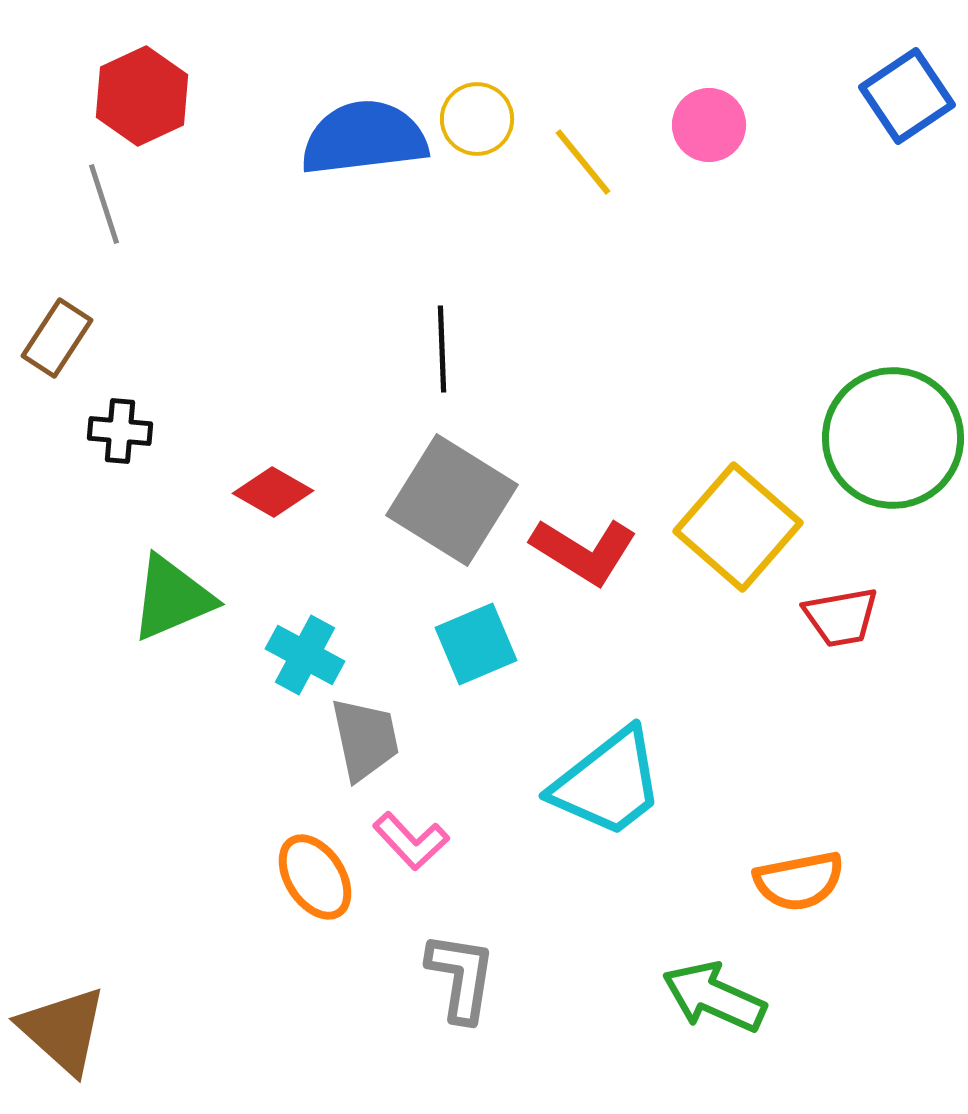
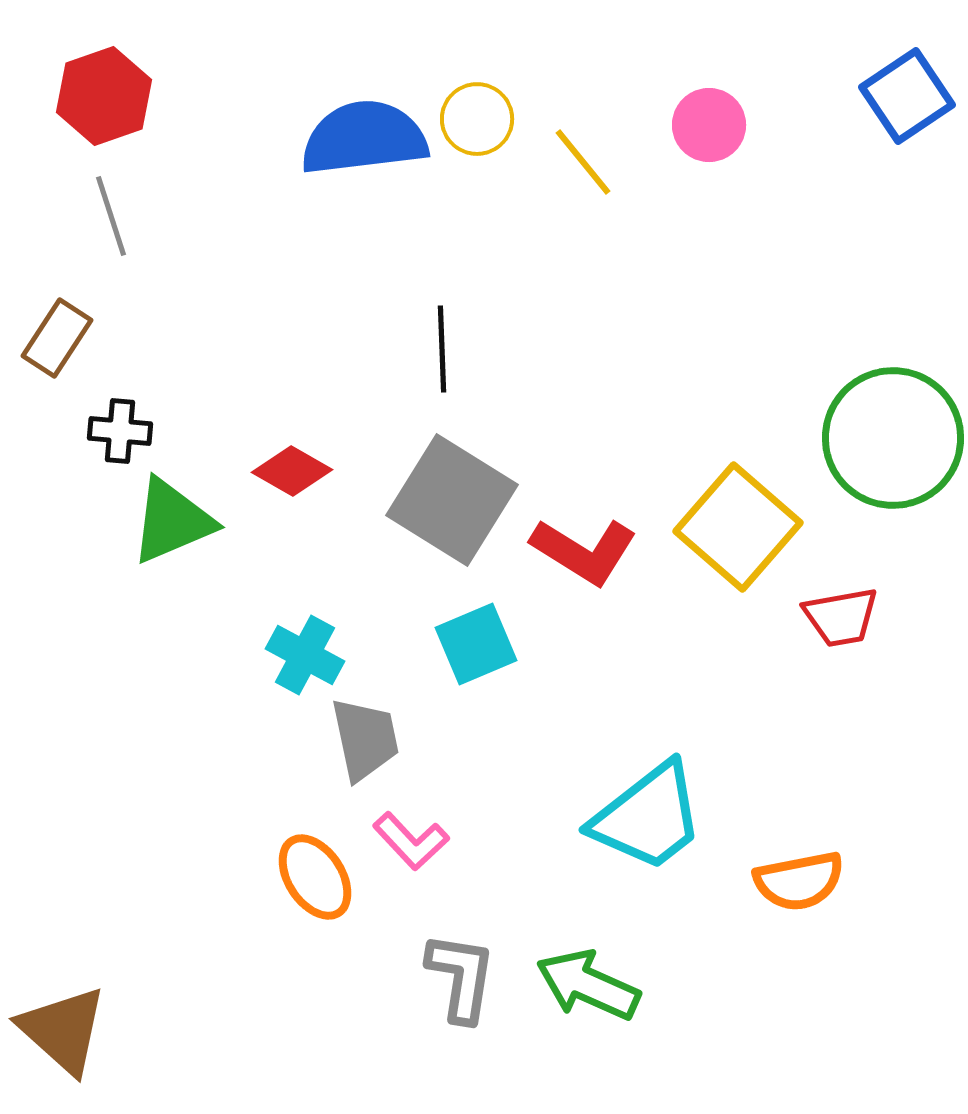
red hexagon: moved 38 px left; rotated 6 degrees clockwise
gray line: moved 7 px right, 12 px down
red diamond: moved 19 px right, 21 px up
green triangle: moved 77 px up
cyan trapezoid: moved 40 px right, 34 px down
green arrow: moved 126 px left, 12 px up
